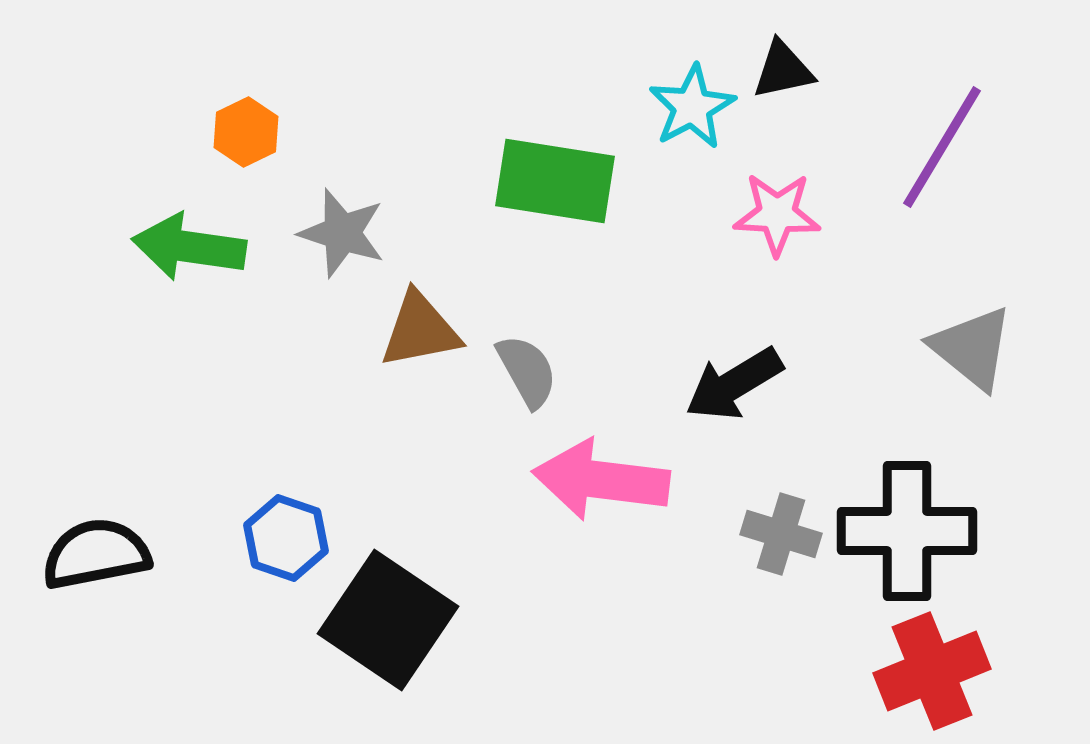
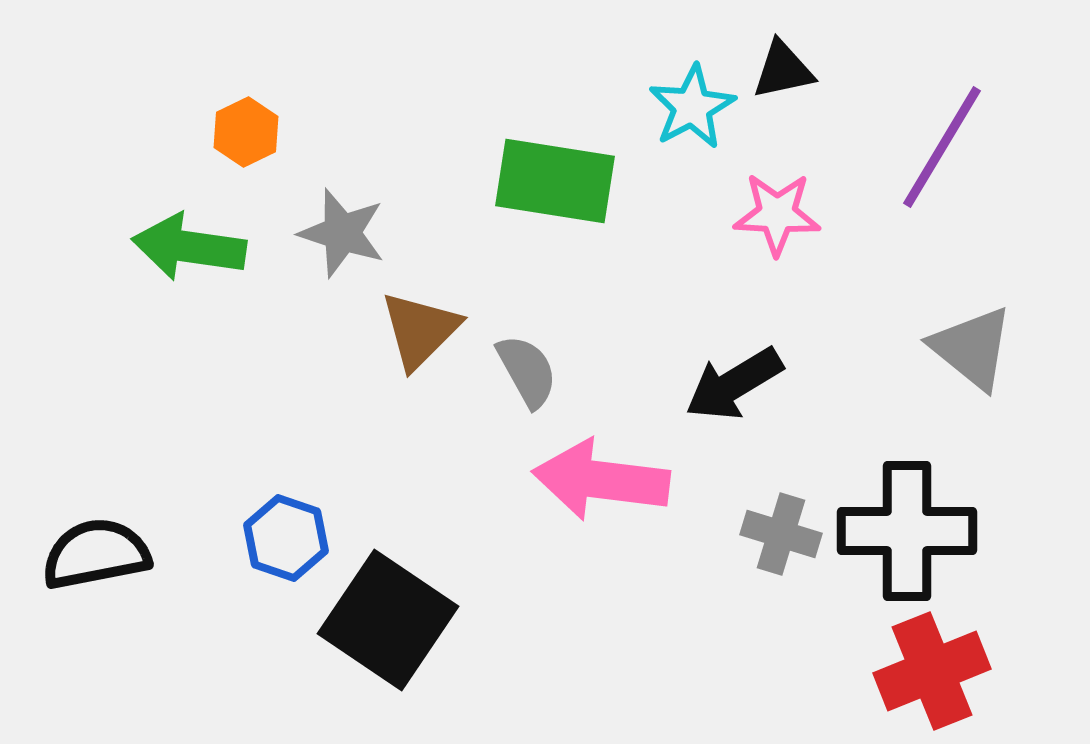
brown triangle: rotated 34 degrees counterclockwise
